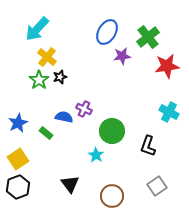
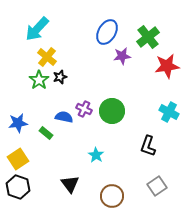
blue star: rotated 18 degrees clockwise
green circle: moved 20 px up
black hexagon: rotated 20 degrees counterclockwise
